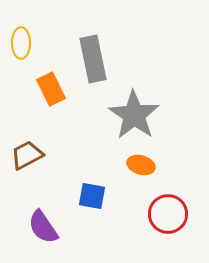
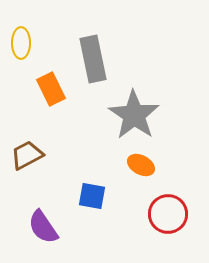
orange ellipse: rotated 12 degrees clockwise
